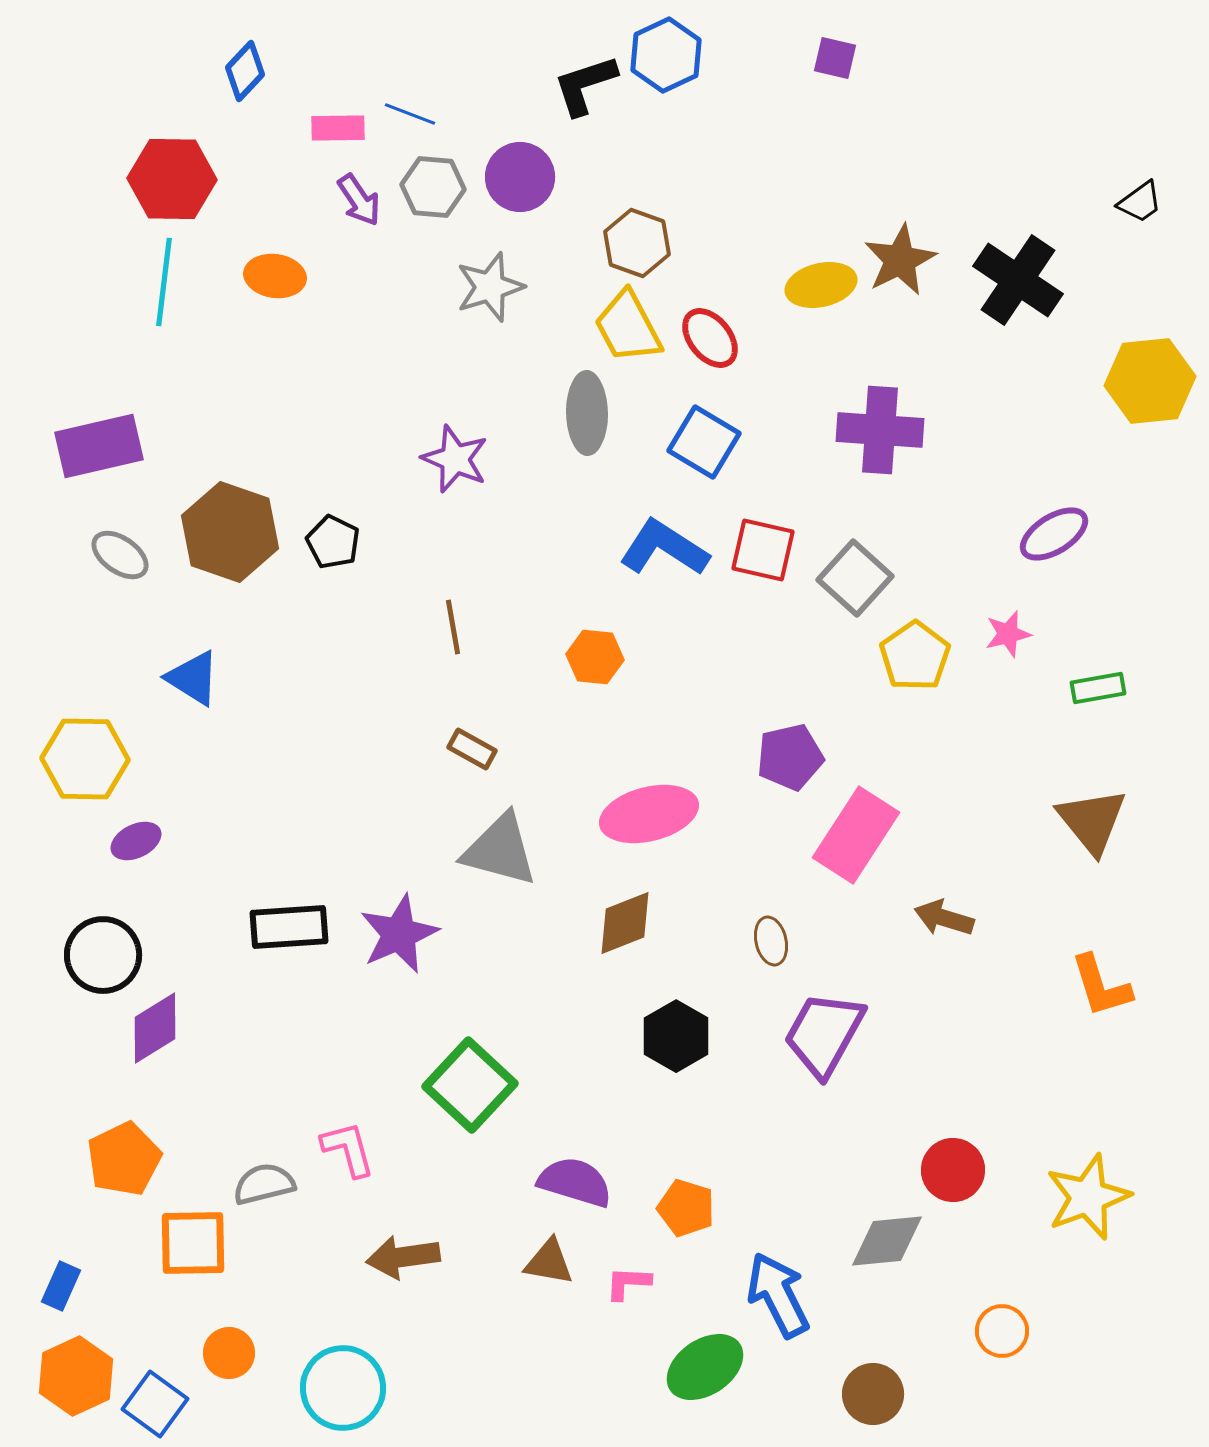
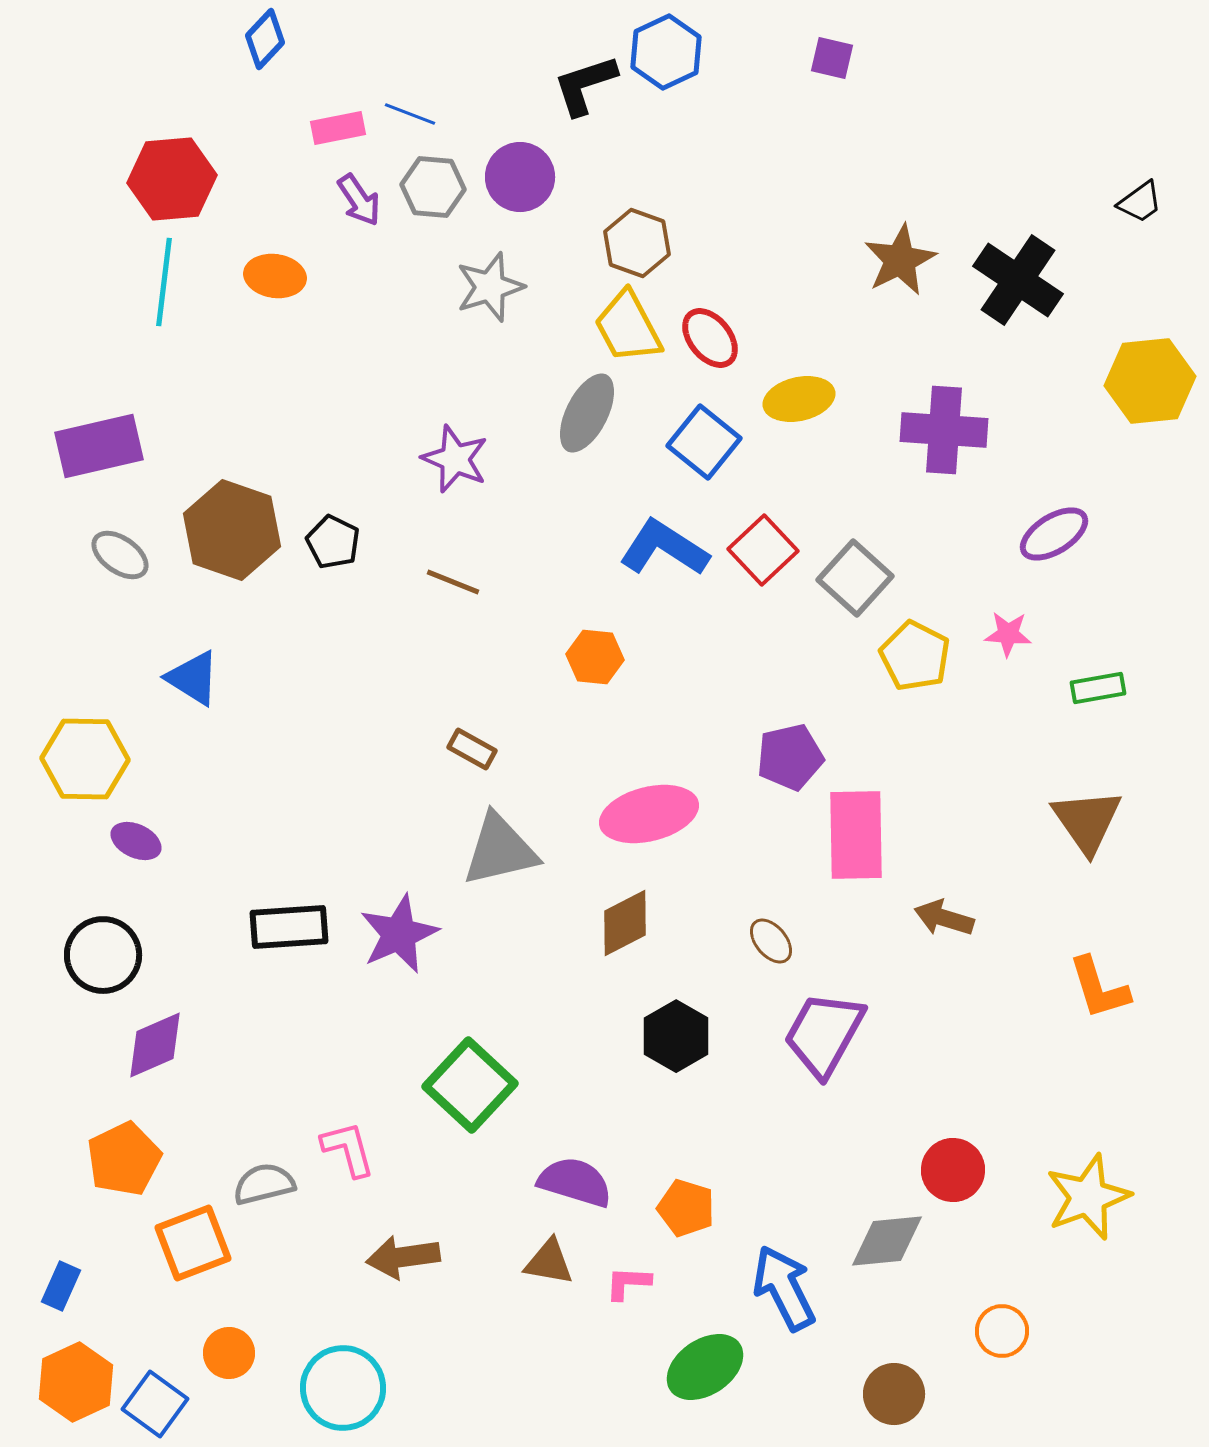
blue hexagon at (666, 55): moved 3 px up
purple square at (835, 58): moved 3 px left
blue diamond at (245, 71): moved 20 px right, 32 px up
pink rectangle at (338, 128): rotated 10 degrees counterclockwise
red hexagon at (172, 179): rotated 6 degrees counterclockwise
yellow ellipse at (821, 285): moved 22 px left, 114 px down
gray ellipse at (587, 413): rotated 28 degrees clockwise
purple cross at (880, 430): moved 64 px right
blue square at (704, 442): rotated 8 degrees clockwise
brown hexagon at (230, 532): moved 2 px right, 2 px up
red square at (763, 550): rotated 34 degrees clockwise
brown line at (453, 627): moved 45 px up; rotated 58 degrees counterclockwise
pink star at (1008, 634): rotated 18 degrees clockwise
yellow pentagon at (915, 656): rotated 10 degrees counterclockwise
brown triangle at (1092, 821): moved 5 px left; rotated 4 degrees clockwise
pink rectangle at (856, 835): rotated 34 degrees counterclockwise
purple ellipse at (136, 841): rotated 51 degrees clockwise
gray triangle at (500, 850): rotated 28 degrees counterclockwise
brown diamond at (625, 923): rotated 6 degrees counterclockwise
brown ellipse at (771, 941): rotated 27 degrees counterclockwise
orange L-shape at (1101, 986): moved 2 px left, 2 px down
purple diamond at (155, 1028): moved 17 px down; rotated 8 degrees clockwise
orange square at (193, 1243): rotated 20 degrees counterclockwise
blue arrow at (778, 1295): moved 6 px right, 7 px up
orange hexagon at (76, 1376): moved 6 px down
brown circle at (873, 1394): moved 21 px right
